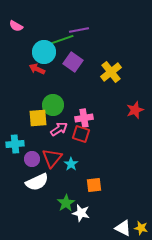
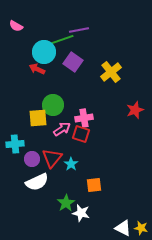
pink arrow: moved 3 px right
